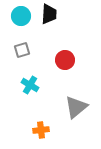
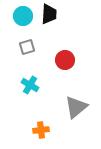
cyan circle: moved 2 px right
gray square: moved 5 px right, 3 px up
